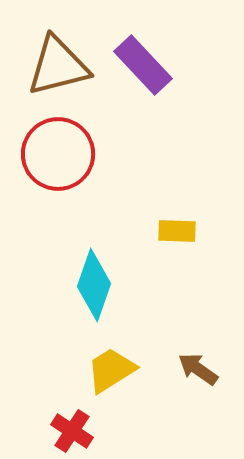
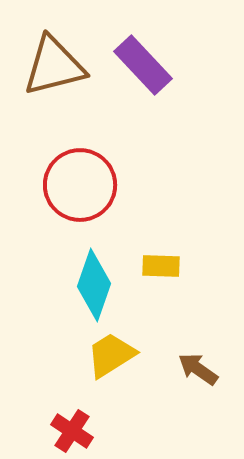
brown triangle: moved 4 px left
red circle: moved 22 px right, 31 px down
yellow rectangle: moved 16 px left, 35 px down
yellow trapezoid: moved 15 px up
